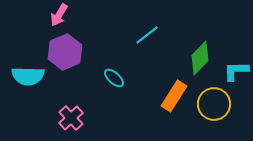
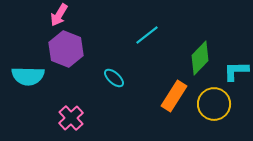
purple hexagon: moved 1 px right, 3 px up; rotated 16 degrees counterclockwise
